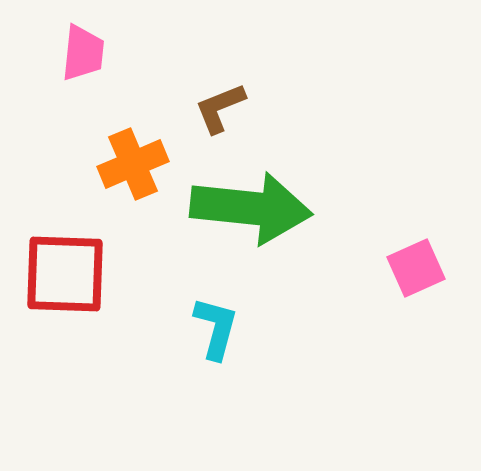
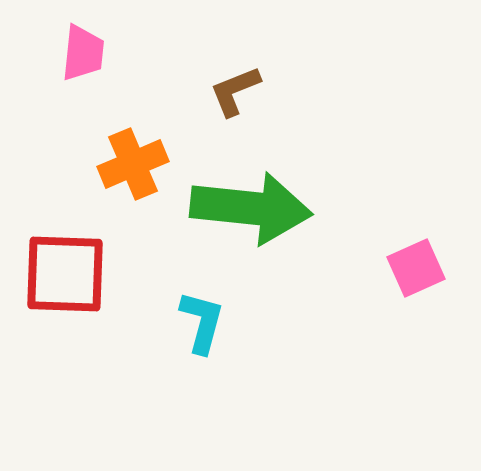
brown L-shape: moved 15 px right, 17 px up
cyan L-shape: moved 14 px left, 6 px up
